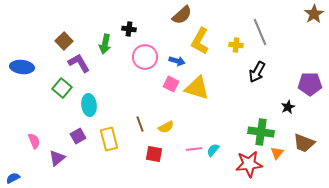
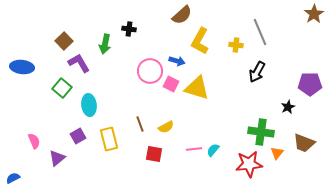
pink circle: moved 5 px right, 14 px down
